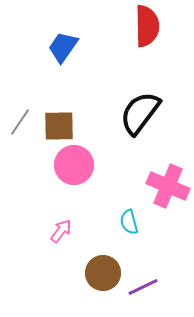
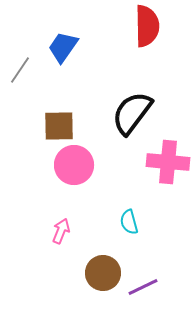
black semicircle: moved 8 px left
gray line: moved 52 px up
pink cross: moved 24 px up; rotated 18 degrees counterclockwise
pink arrow: rotated 15 degrees counterclockwise
